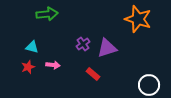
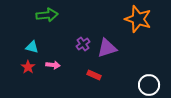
green arrow: moved 1 px down
red star: rotated 16 degrees counterclockwise
red rectangle: moved 1 px right, 1 px down; rotated 16 degrees counterclockwise
